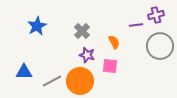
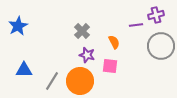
blue star: moved 19 px left
gray circle: moved 1 px right
blue triangle: moved 2 px up
gray line: rotated 30 degrees counterclockwise
